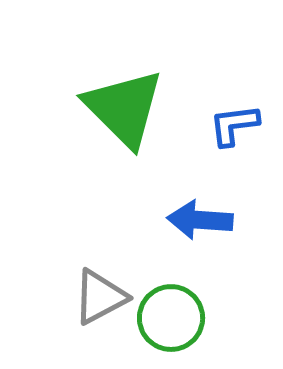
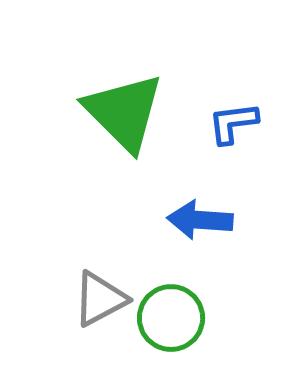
green triangle: moved 4 px down
blue L-shape: moved 1 px left, 2 px up
gray triangle: moved 2 px down
